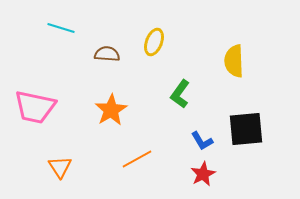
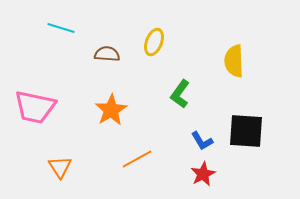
black square: moved 2 px down; rotated 9 degrees clockwise
